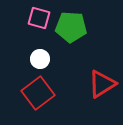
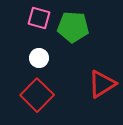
green pentagon: moved 2 px right
white circle: moved 1 px left, 1 px up
red square: moved 1 px left, 2 px down; rotated 8 degrees counterclockwise
